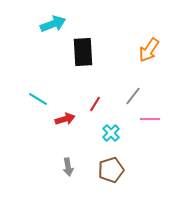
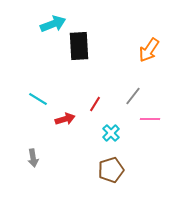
black rectangle: moved 4 px left, 6 px up
gray arrow: moved 35 px left, 9 px up
